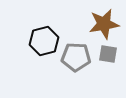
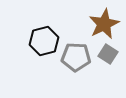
brown star: rotated 16 degrees counterclockwise
gray square: rotated 24 degrees clockwise
